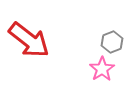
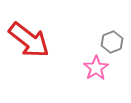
pink star: moved 6 px left, 1 px up
